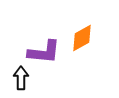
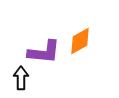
orange diamond: moved 2 px left, 3 px down
